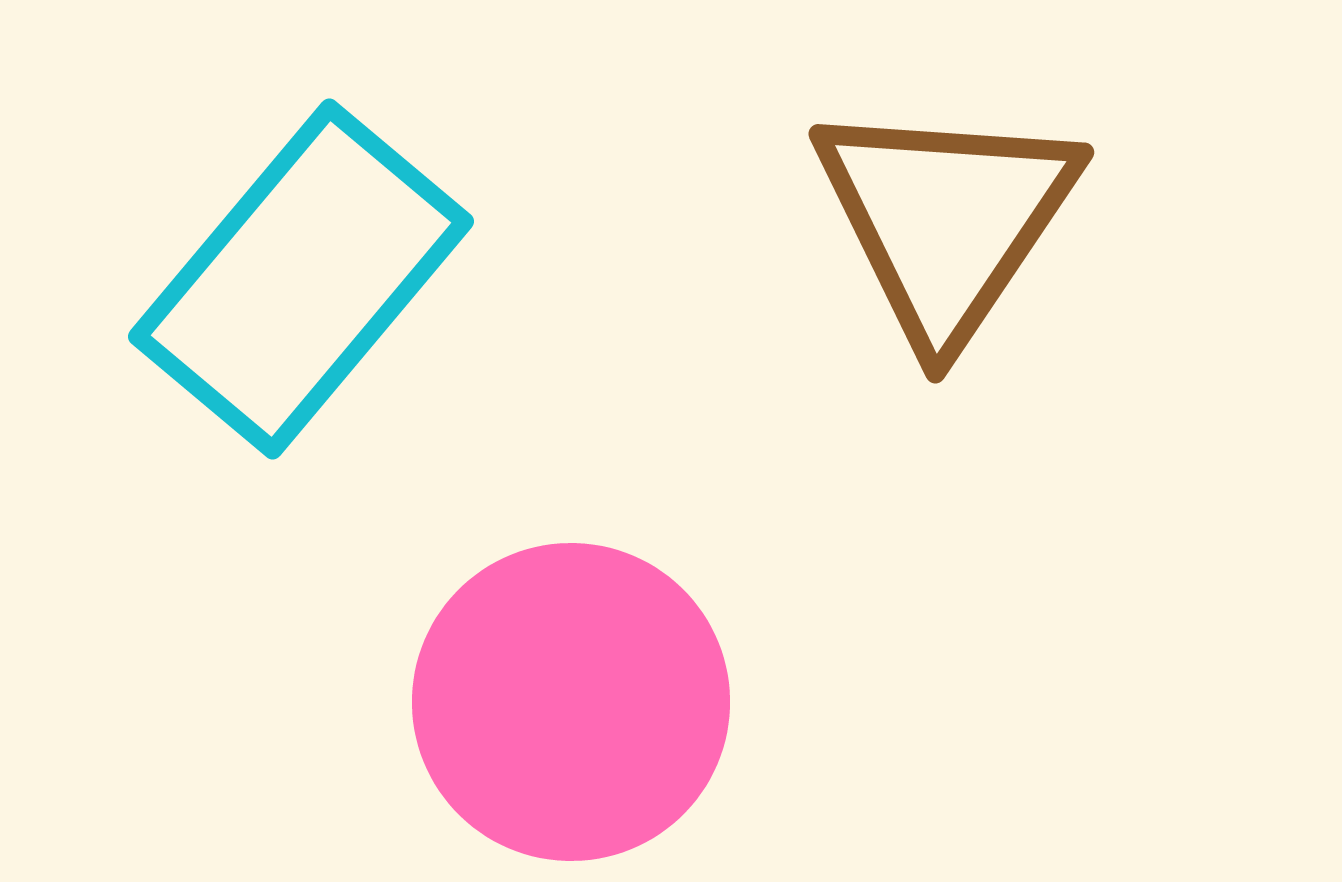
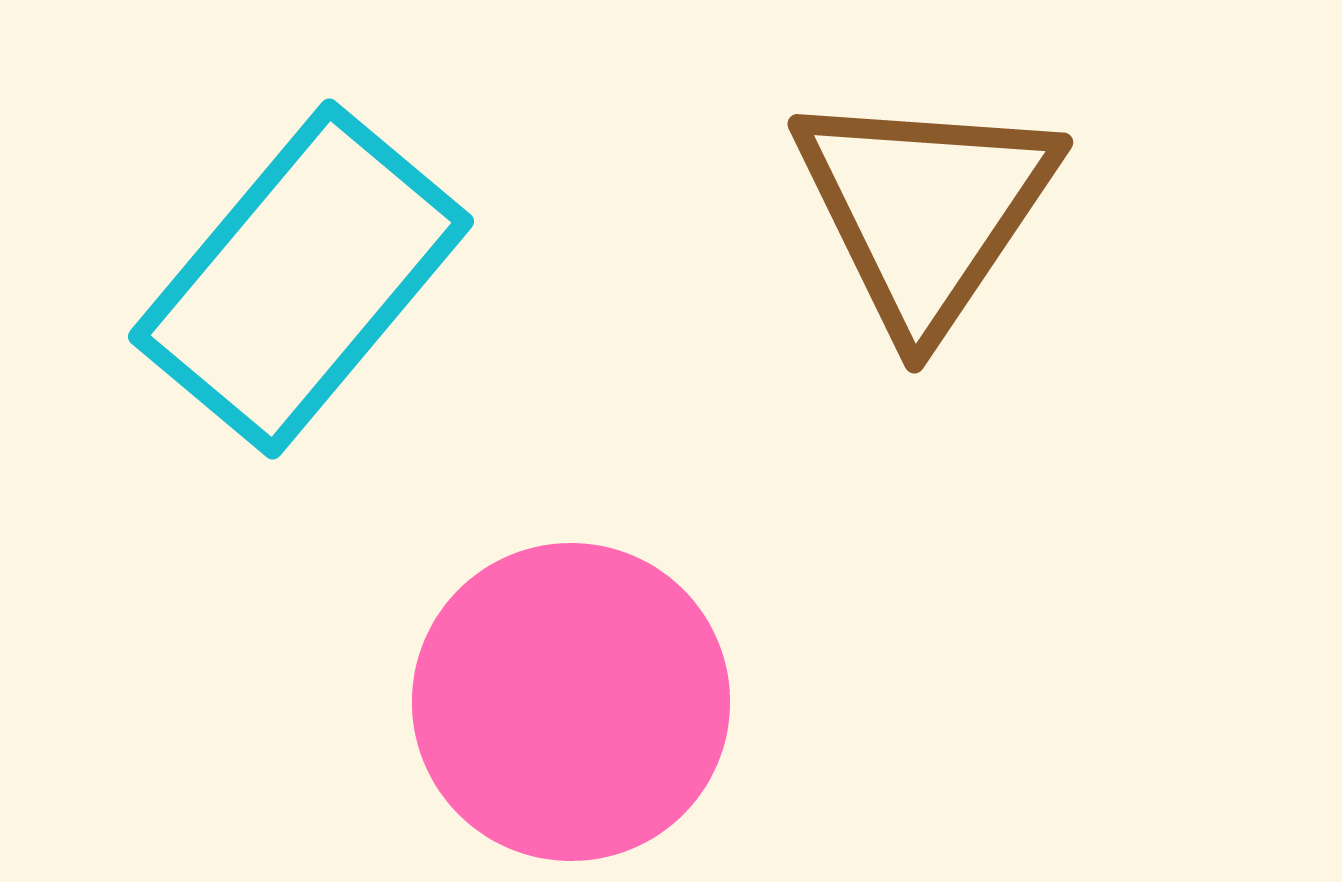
brown triangle: moved 21 px left, 10 px up
